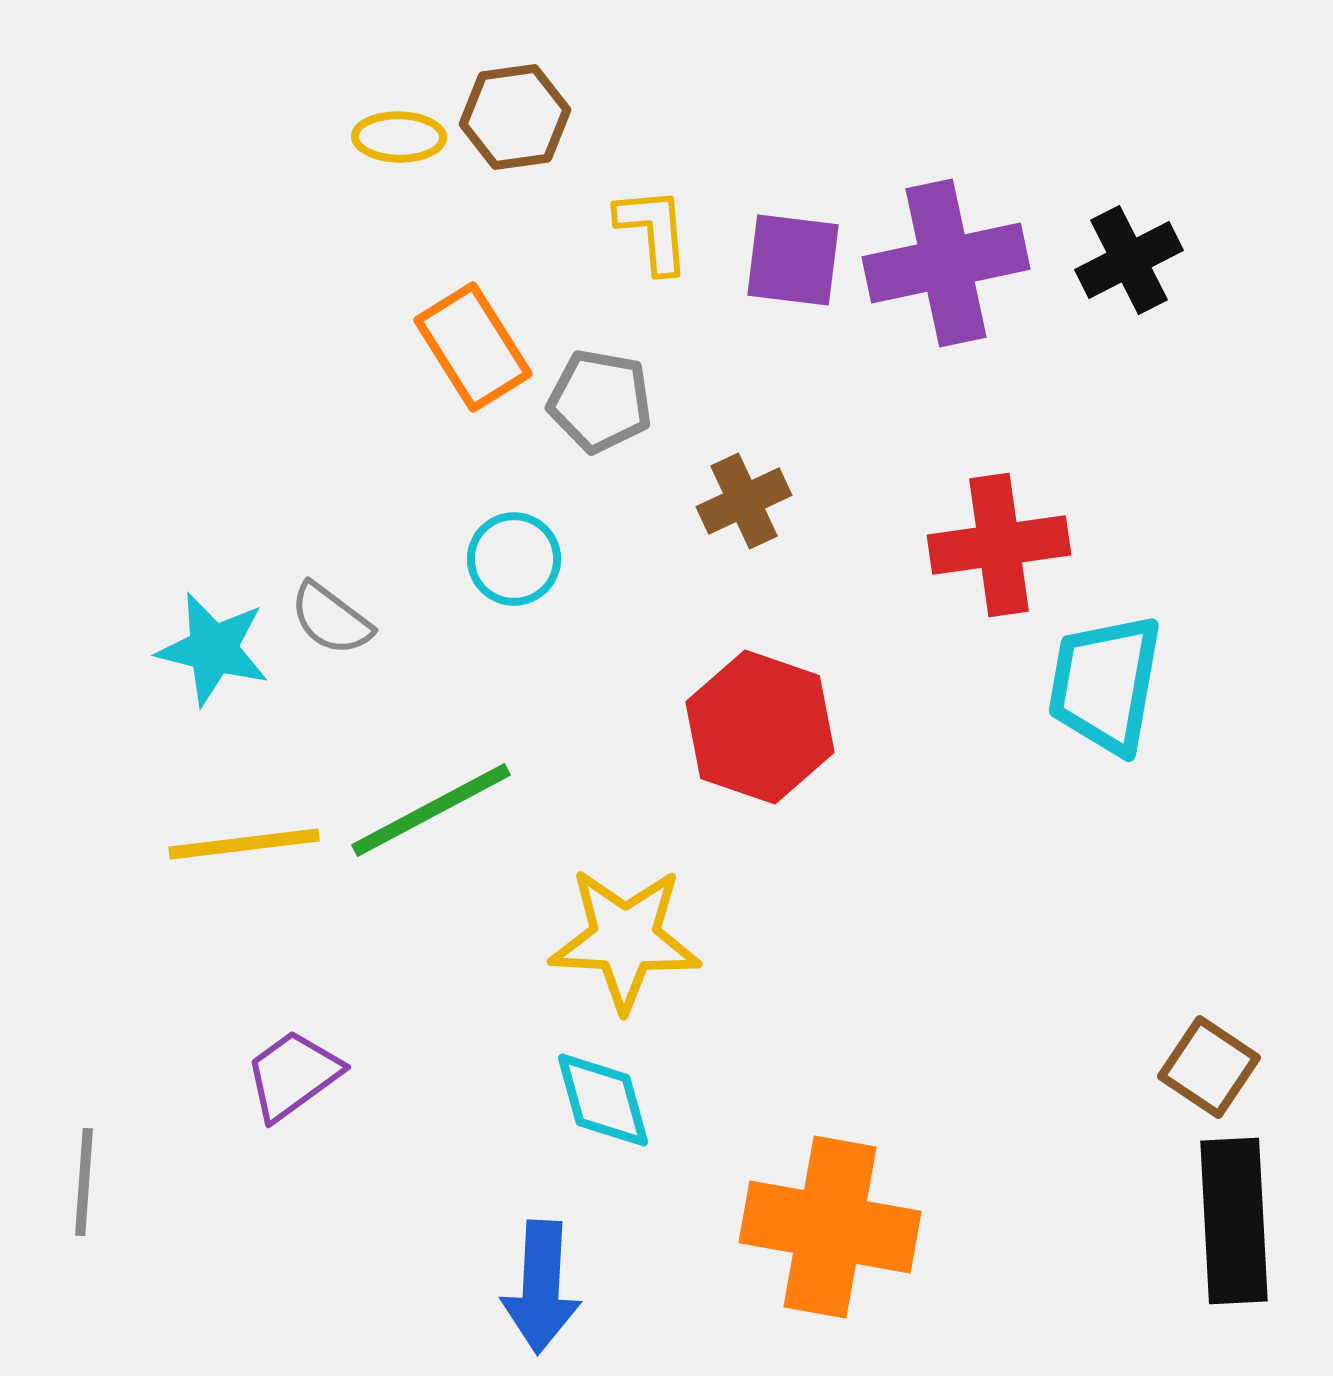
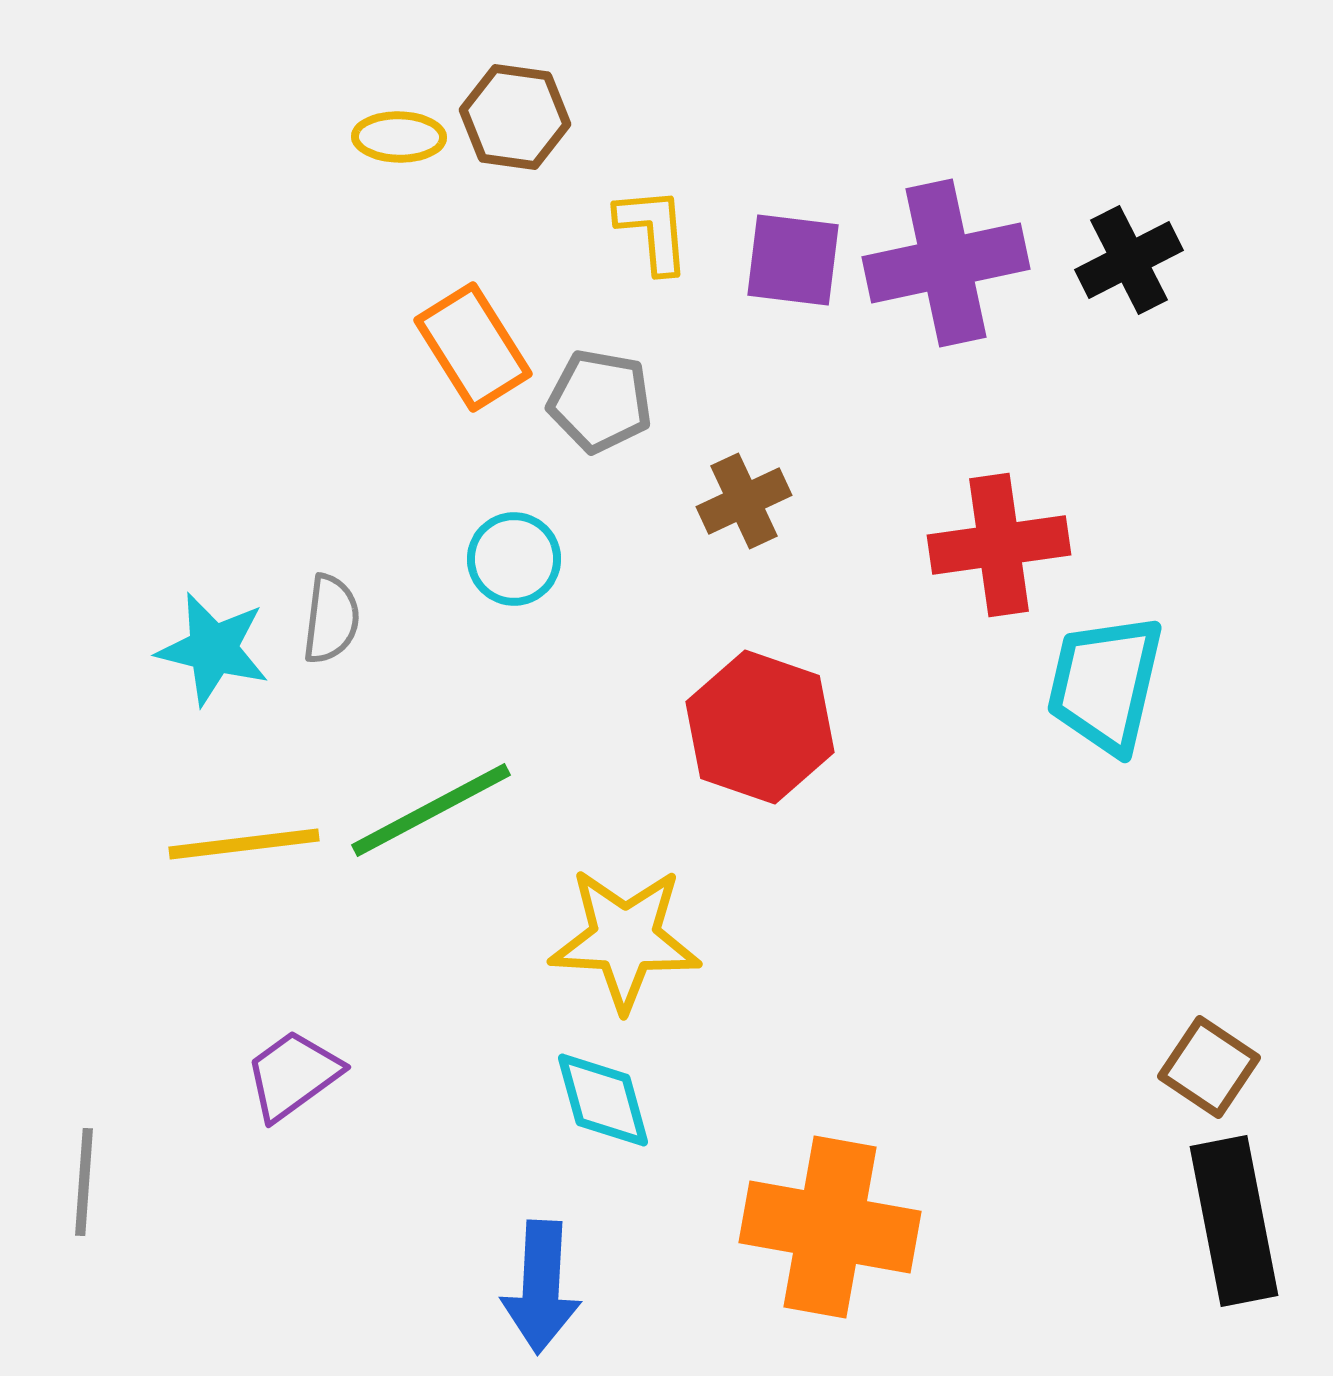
brown hexagon: rotated 16 degrees clockwise
gray semicircle: rotated 120 degrees counterclockwise
cyan trapezoid: rotated 3 degrees clockwise
black rectangle: rotated 8 degrees counterclockwise
